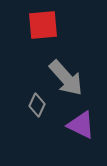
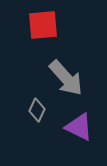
gray diamond: moved 5 px down
purple triangle: moved 2 px left, 2 px down
